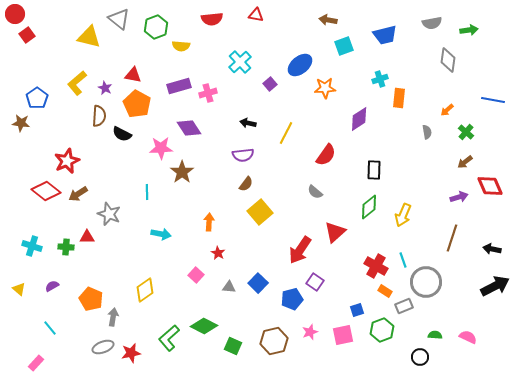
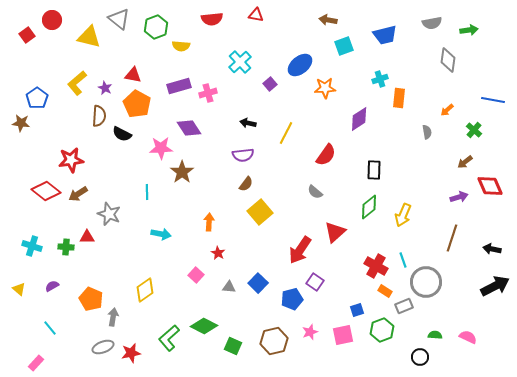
red circle at (15, 14): moved 37 px right, 6 px down
green cross at (466, 132): moved 8 px right, 2 px up
red star at (67, 161): moved 4 px right, 1 px up; rotated 15 degrees clockwise
